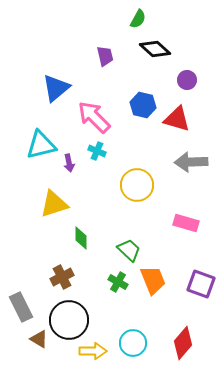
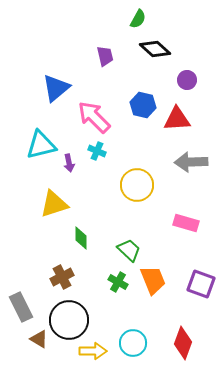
red triangle: rotated 20 degrees counterclockwise
red diamond: rotated 20 degrees counterclockwise
